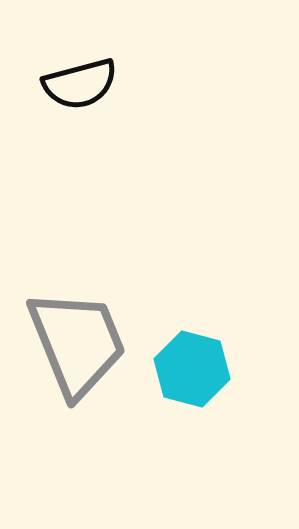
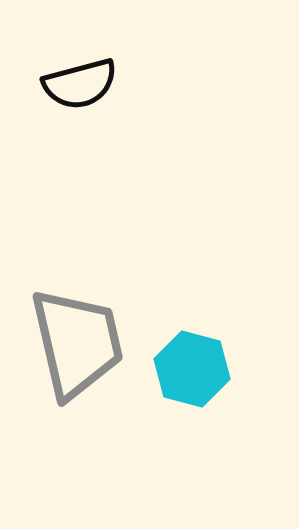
gray trapezoid: rotated 9 degrees clockwise
